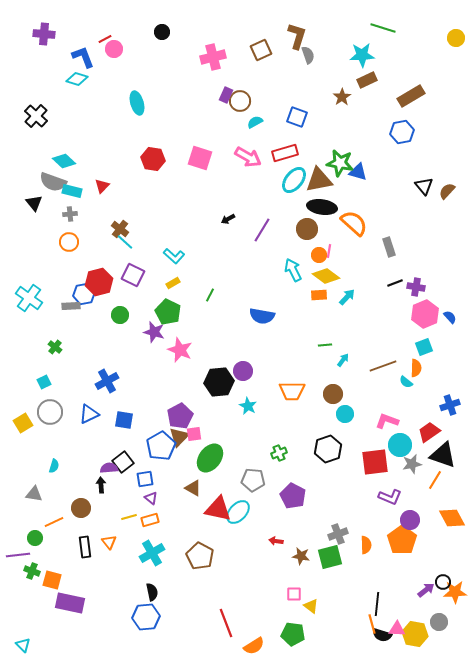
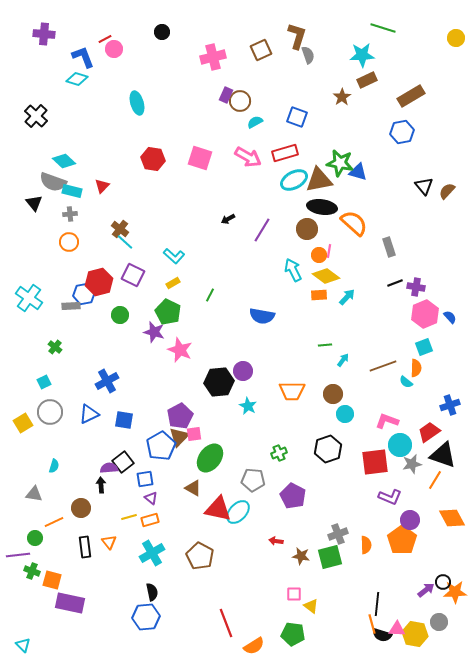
cyan ellipse at (294, 180): rotated 24 degrees clockwise
